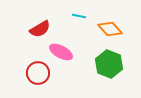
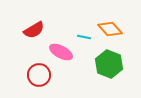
cyan line: moved 5 px right, 21 px down
red semicircle: moved 6 px left, 1 px down
red circle: moved 1 px right, 2 px down
